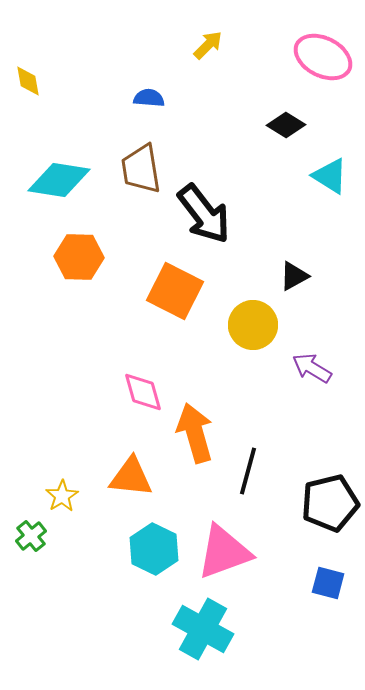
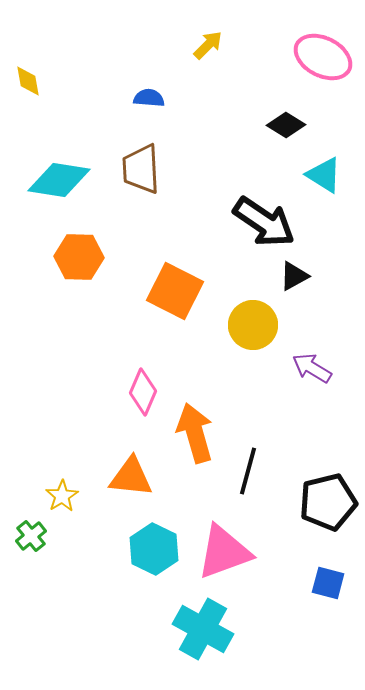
brown trapezoid: rotated 6 degrees clockwise
cyan triangle: moved 6 px left, 1 px up
black arrow: moved 60 px right, 8 px down; rotated 18 degrees counterclockwise
pink diamond: rotated 39 degrees clockwise
black pentagon: moved 2 px left, 1 px up
